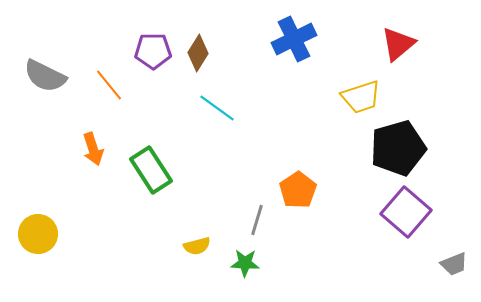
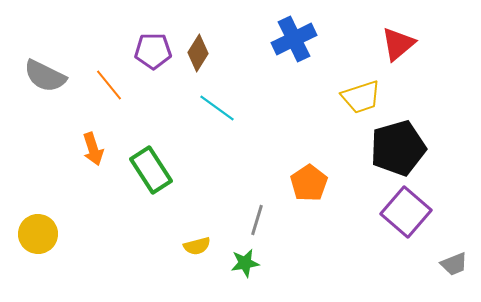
orange pentagon: moved 11 px right, 7 px up
green star: rotated 12 degrees counterclockwise
